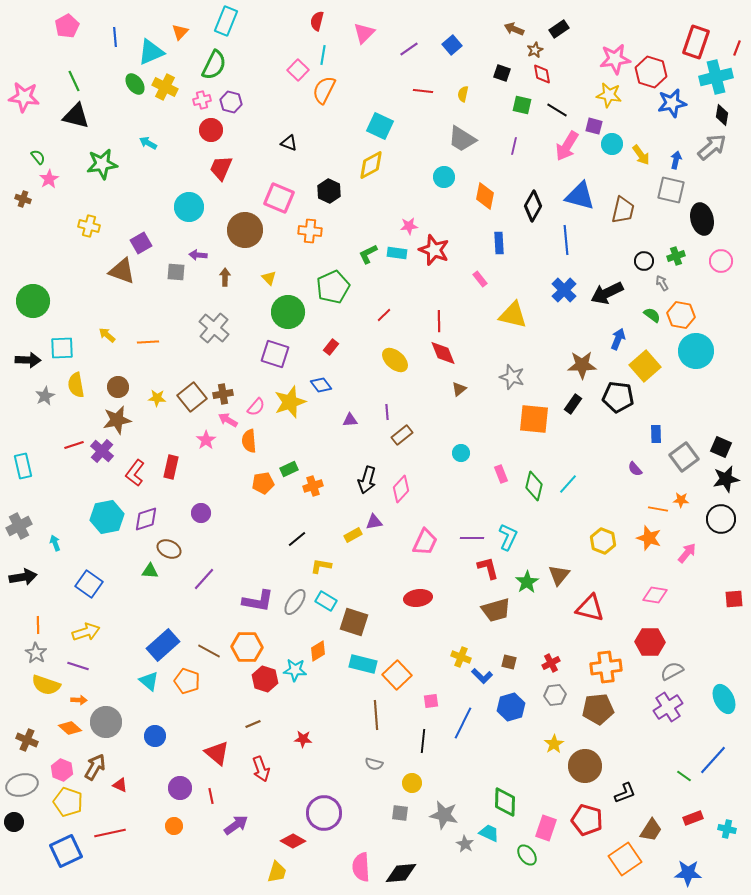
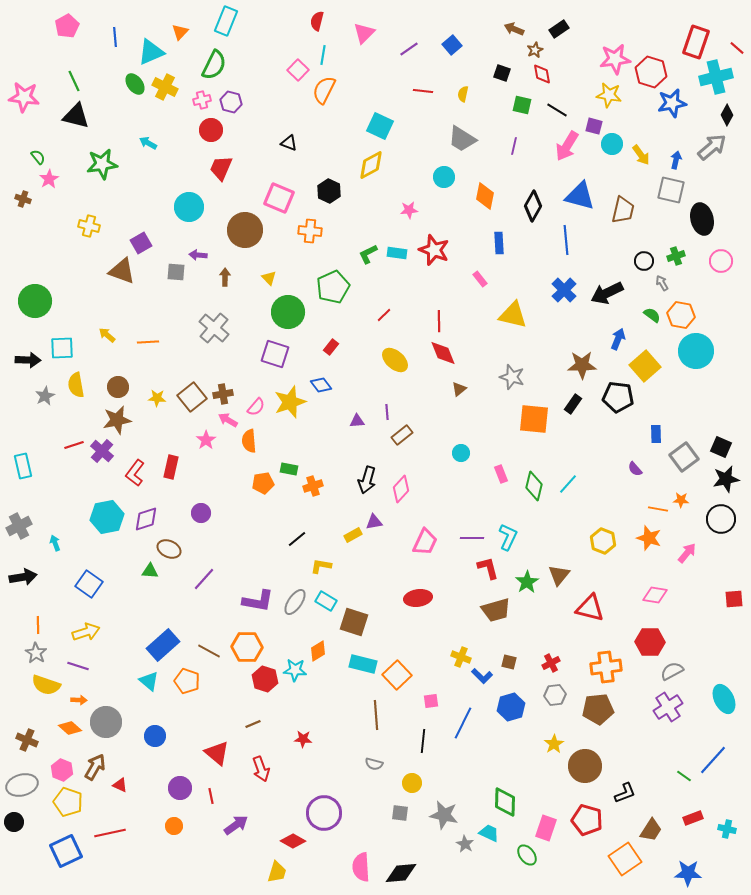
red line at (737, 48): rotated 70 degrees counterclockwise
black diamond at (722, 115): moved 5 px right; rotated 20 degrees clockwise
pink star at (409, 226): moved 16 px up
green circle at (33, 301): moved 2 px right
purple triangle at (350, 420): moved 7 px right, 1 px down
green rectangle at (289, 469): rotated 36 degrees clockwise
